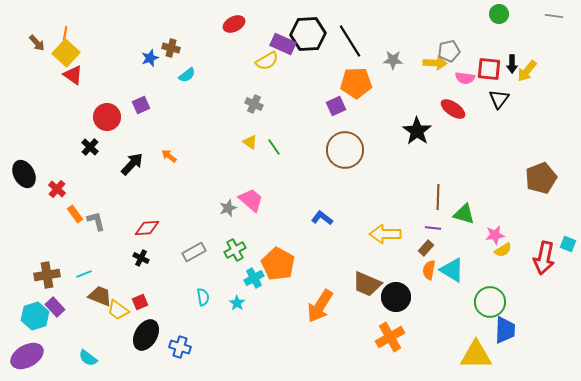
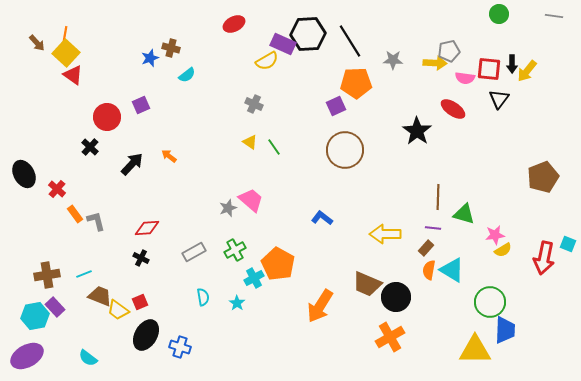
brown pentagon at (541, 178): moved 2 px right, 1 px up
cyan hexagon at (35, 316): rotated 8 degrees clockwise
yellow triangle at (476, 355): moved 1 px left, 5 px up
